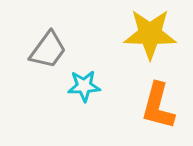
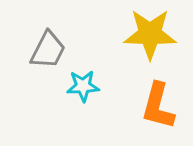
gray trapezoid: rotated 9 degrees counterclockwise
cyan star: moved 1 px left
